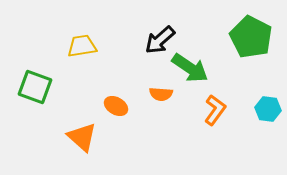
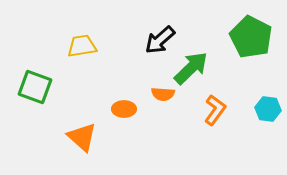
green arrow: moved 1 px right; rotated 78 degrees counterclockwise
orange semicircle: moved 2 px right
orange ellipse: moved 8 px right, 3 px down; rotated 30 degrees counterclockwise
